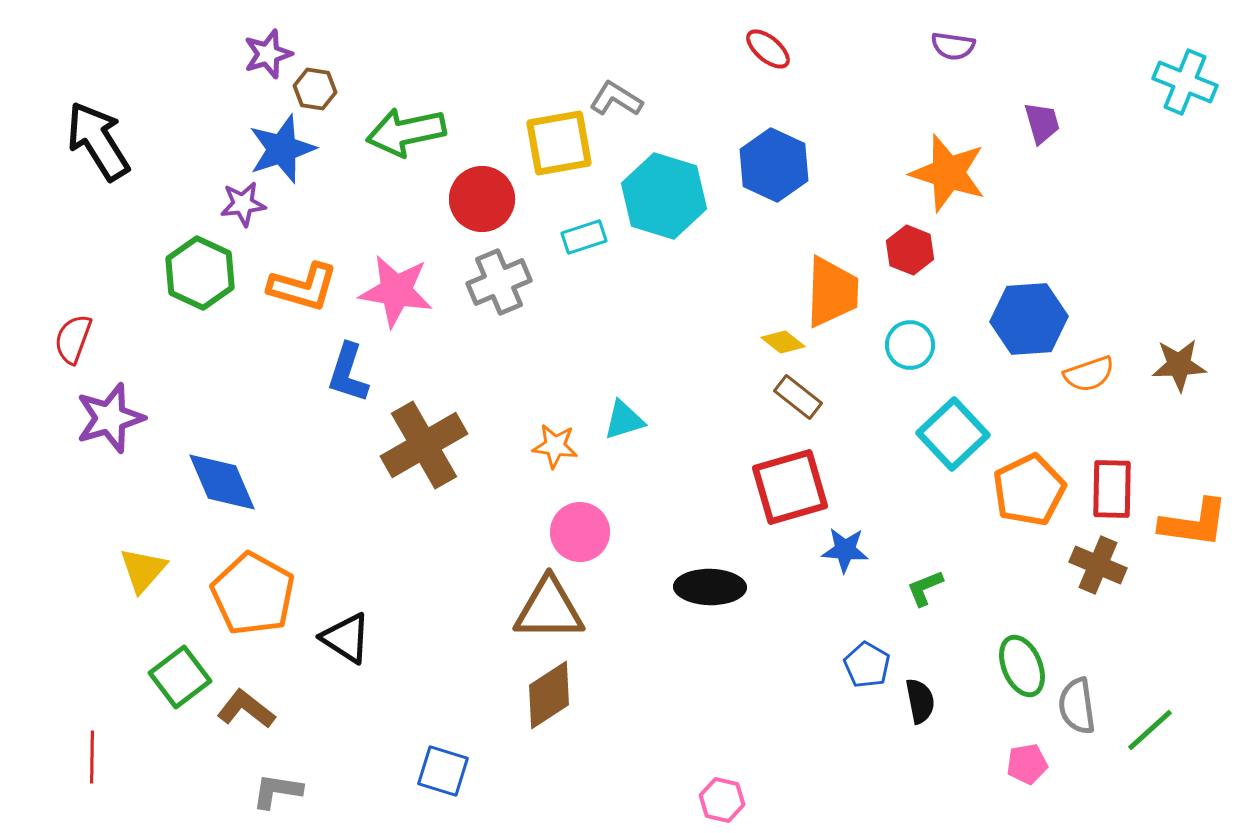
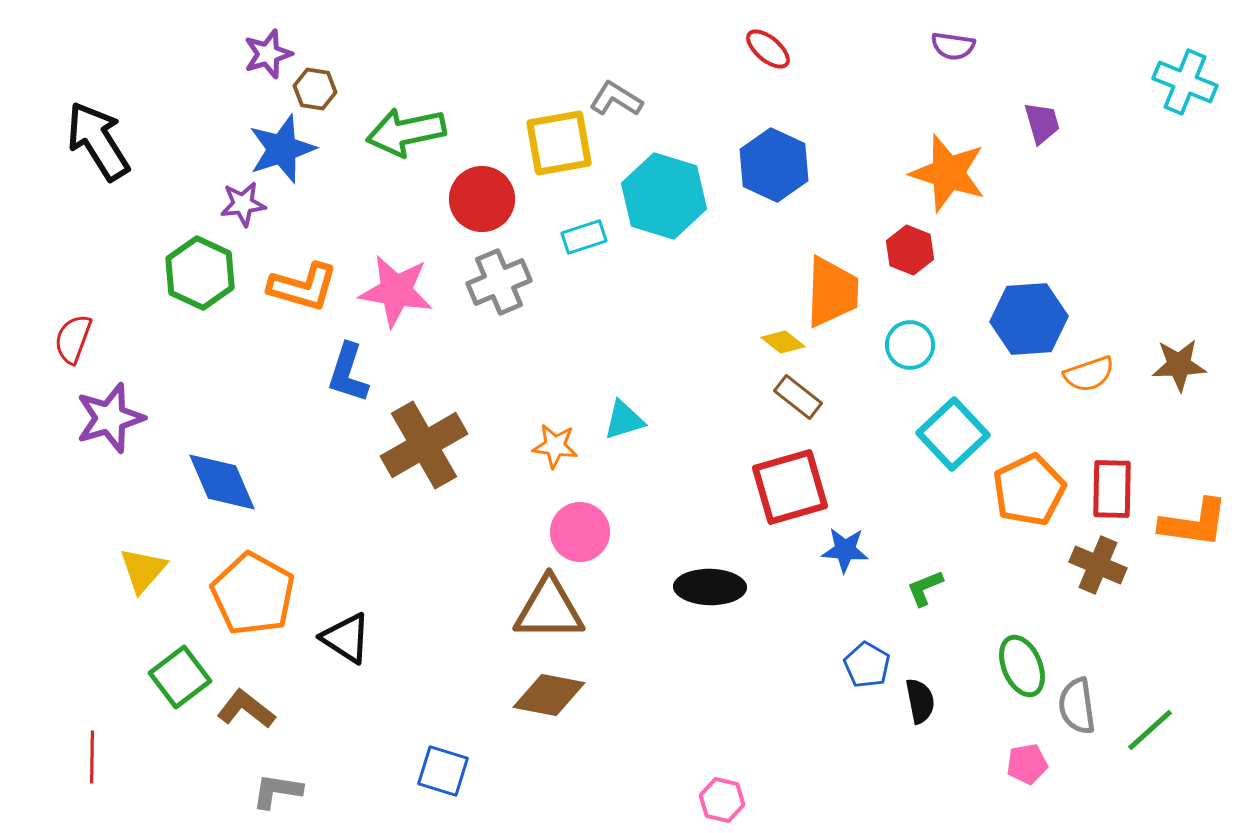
brown diamond at (549, 695): rotated 44 degrees clockwise
